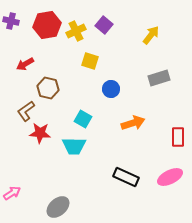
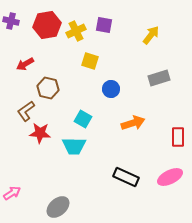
purple square: rotated 30 degrees counterclockwise
